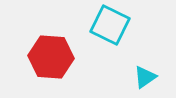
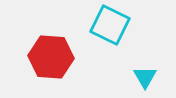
cyan triangle: rotated 25 degrees counterclockwise
